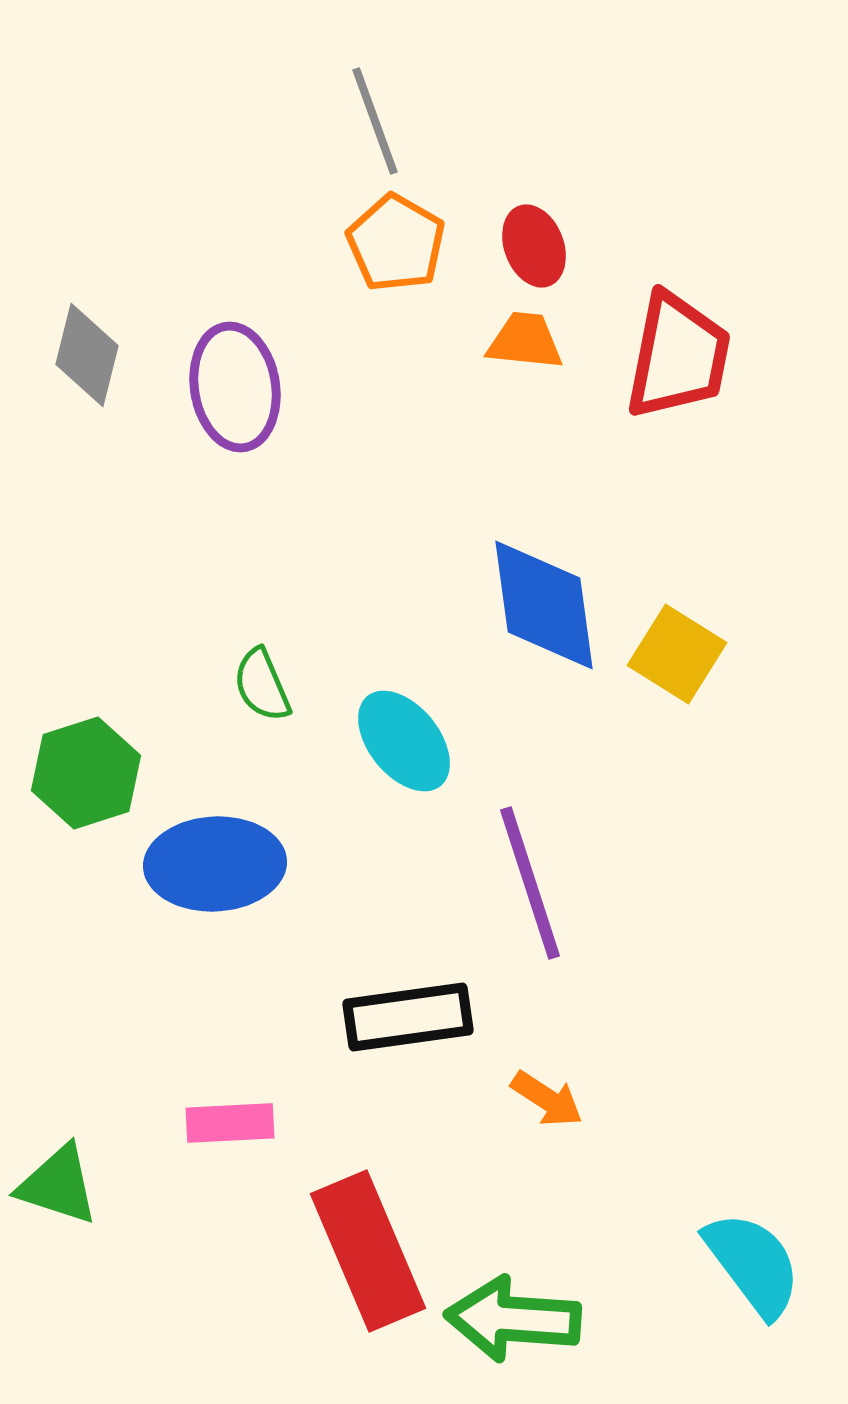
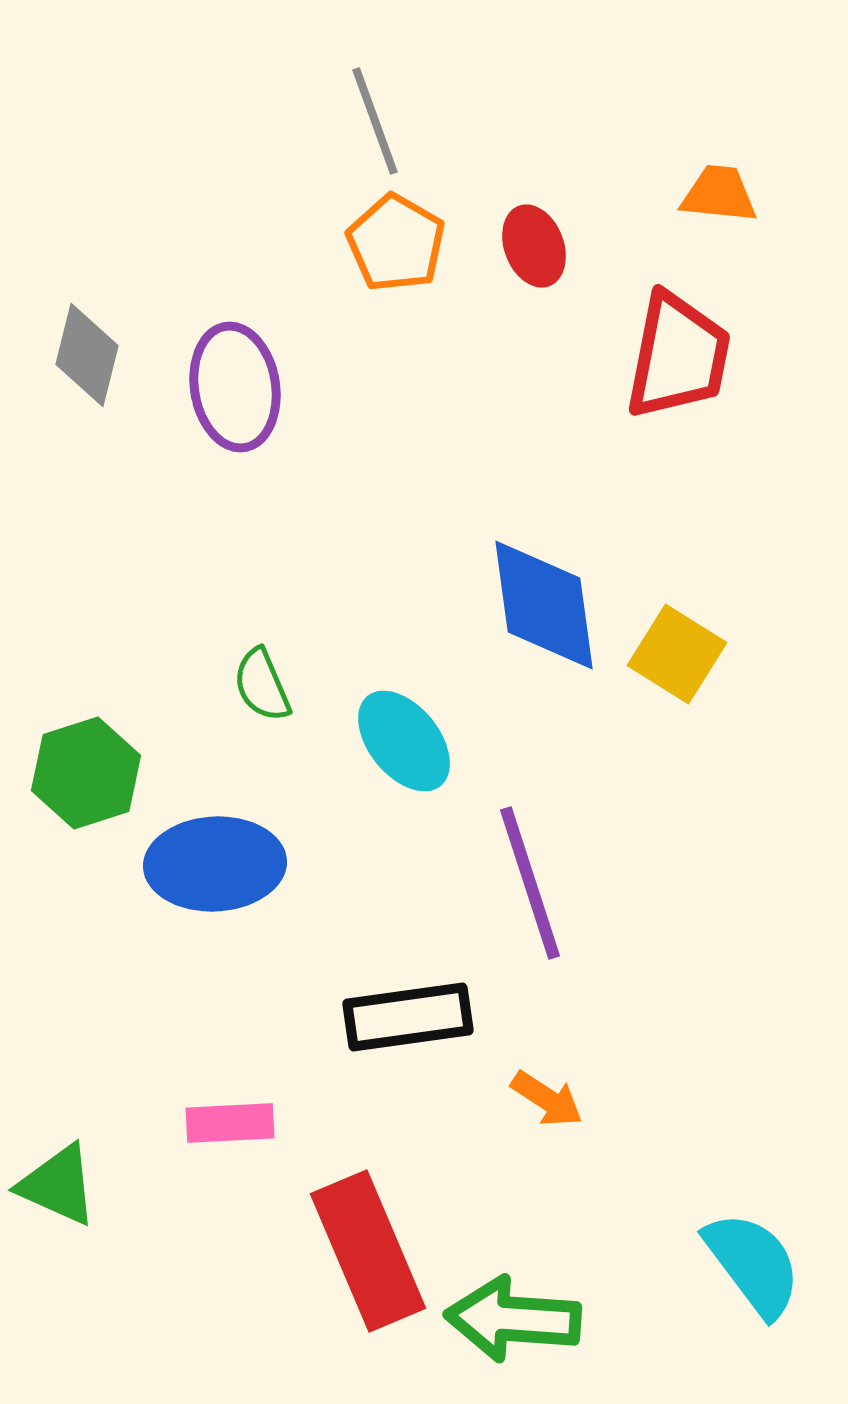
orange trapezoid: moved 194 px right, 147 px up
green triangle: rotated 6 degrees clockwise
